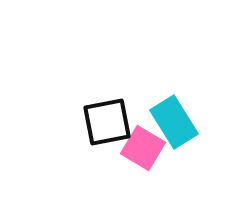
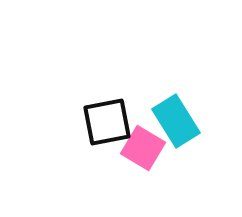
cyan rectangle: moved 2 px right, 1 px up
